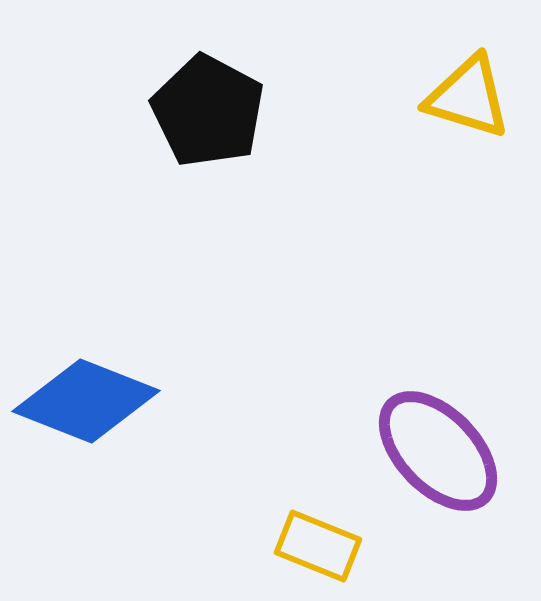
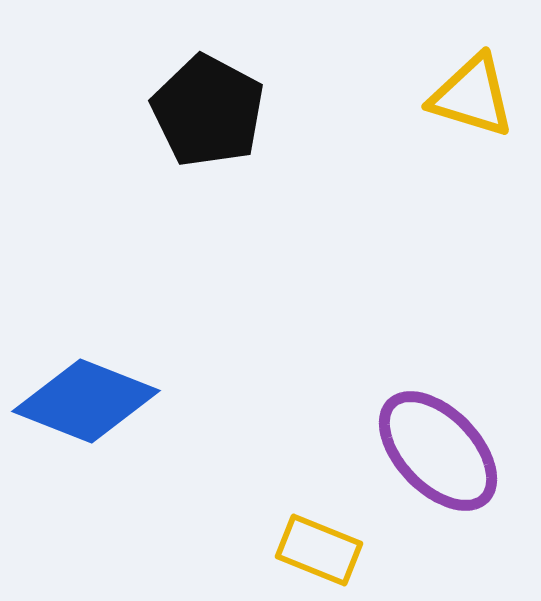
yellow triangle: moved 4 px right, 1 px up
yellow rectangle: moved 1 px right, 4 px down
